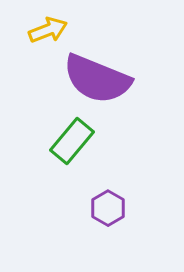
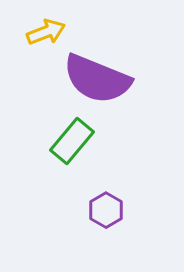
yellow arrow: moved 2 px left, 2 px down
purple hexagon: moved 2 px left, 2 px down
